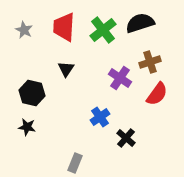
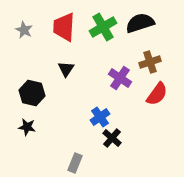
green cross: moved 3 px up; rotated 8 degrees clockwise
black cross: moved 14 px left
